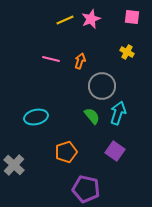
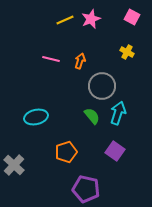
pink square: rotated 21 degrees clockwise
